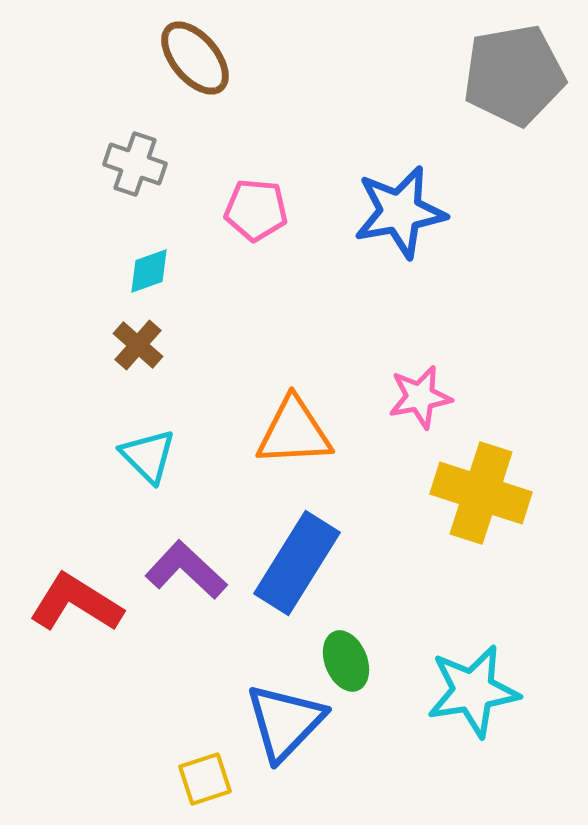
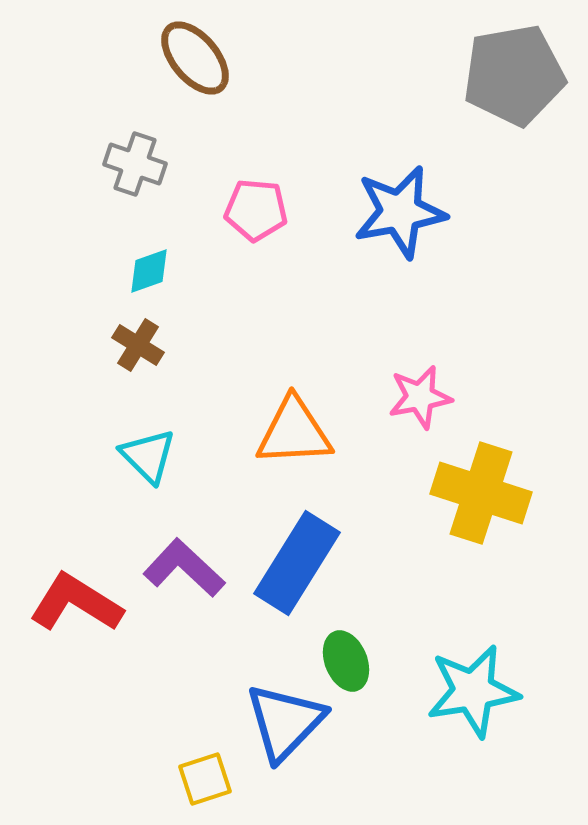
brown cross: rotated 9 degrees counterclockwise
purple L-shape: moved 2 px left, 2 px up
